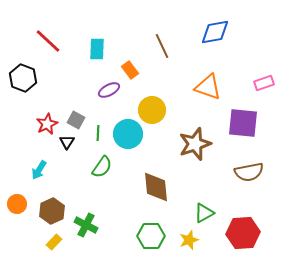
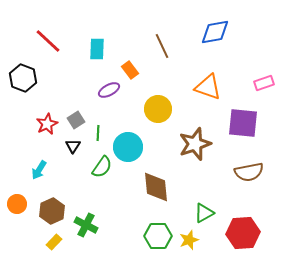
yellow circle: moved 6 px right, 1 px up
gray square: rotated 30 degrees clockwise
cyan circle: moved 13 px down
black triangle: moved 6 px right, 4 px down
green hexagon: moved 7 px right
